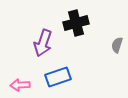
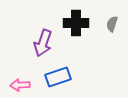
black cross: rotated 15 degrees clockwise
gray semicircle: moved 5 px left, 21 px up
